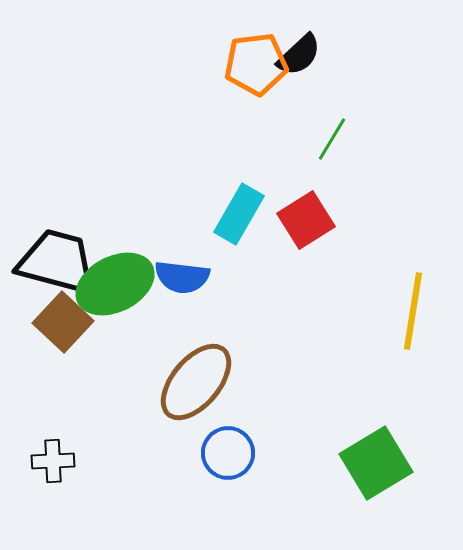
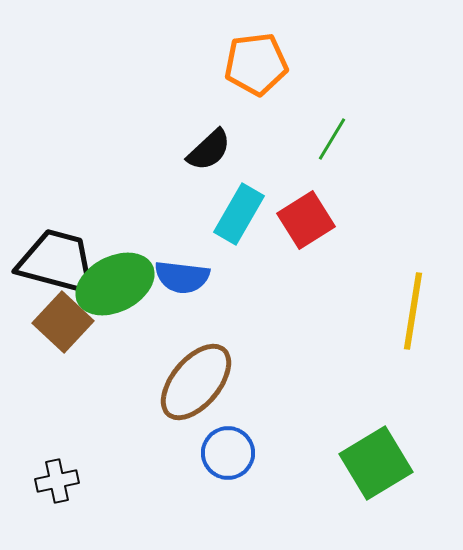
black semicircle: moved 90 px left, 95 px down
black cross: moved 4 px right, 20 px down; rotated 9 degrees counterclockwise
